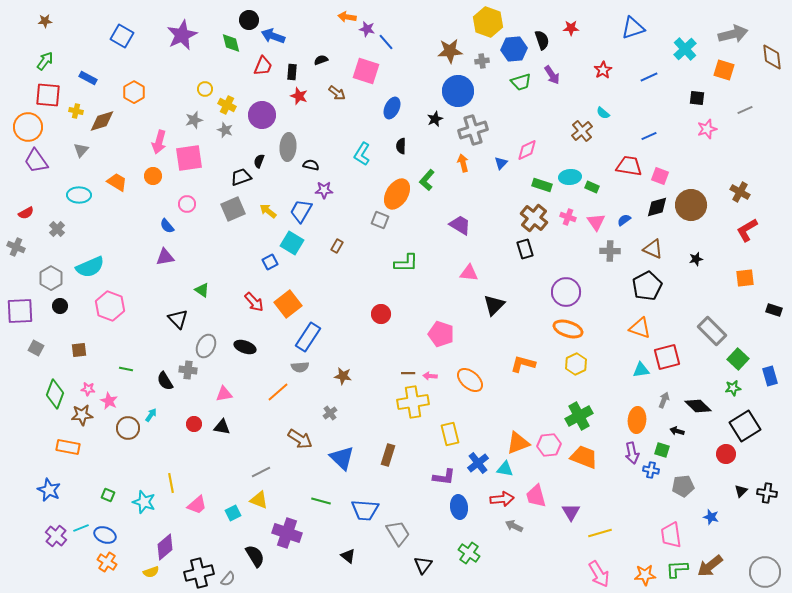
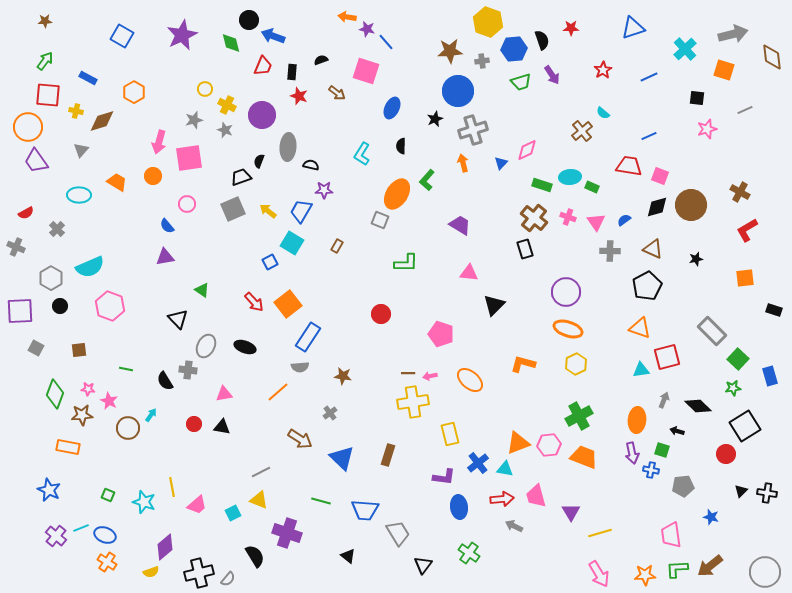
pink arrow at (430, 376): rotated 16 degrees counterclockwise
yellow line at (171, 483): moved 1 px right, 4 px down
